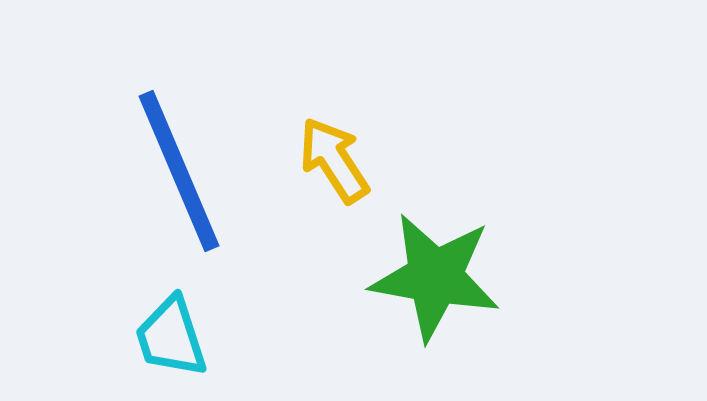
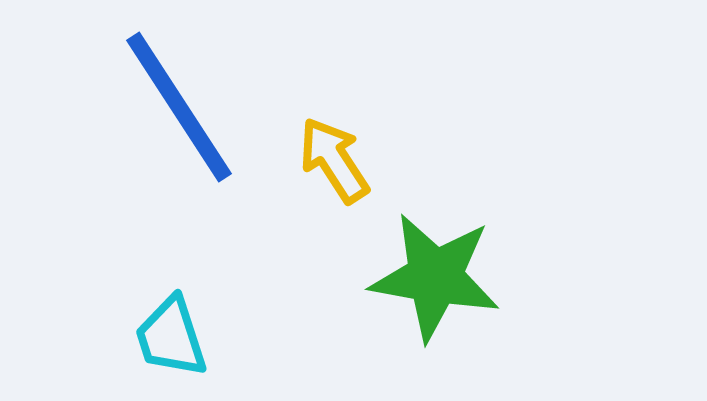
blue line: moved 64 px up; rotated 10 degrees counterclockwise
